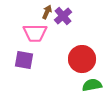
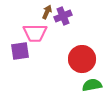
purple cross: rotated 18 degrees clockwise
purple square: moved 4 px left, 9 px up; rotated 18 degrees counterclockwise
